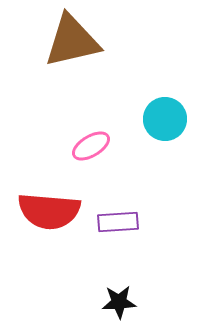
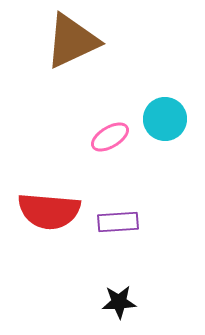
brown triangle: rotated 12 degrees counterclockwise
pink ellipse: moved 19 px right, 9 px up
